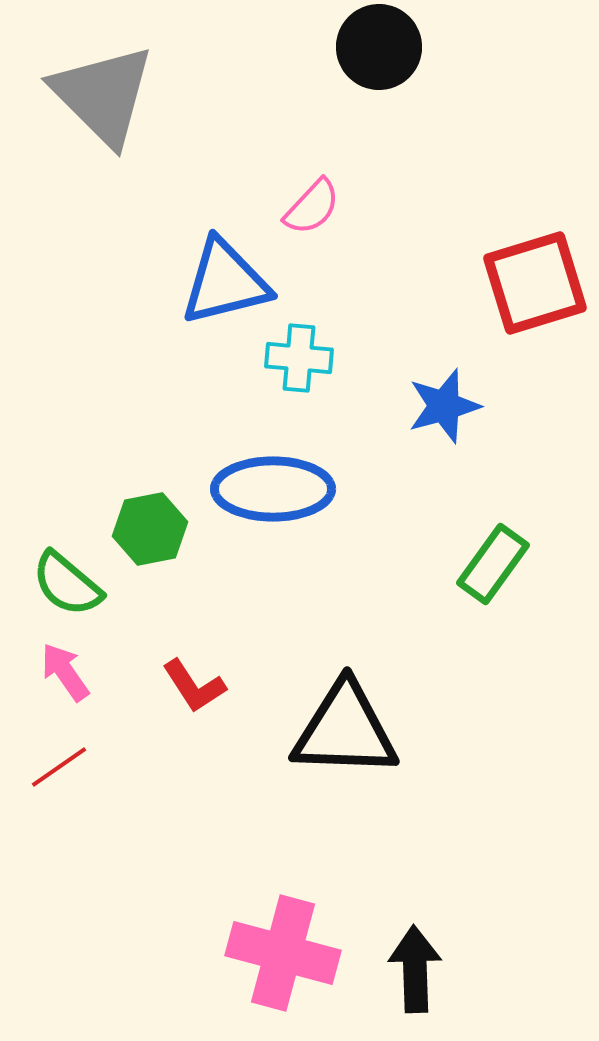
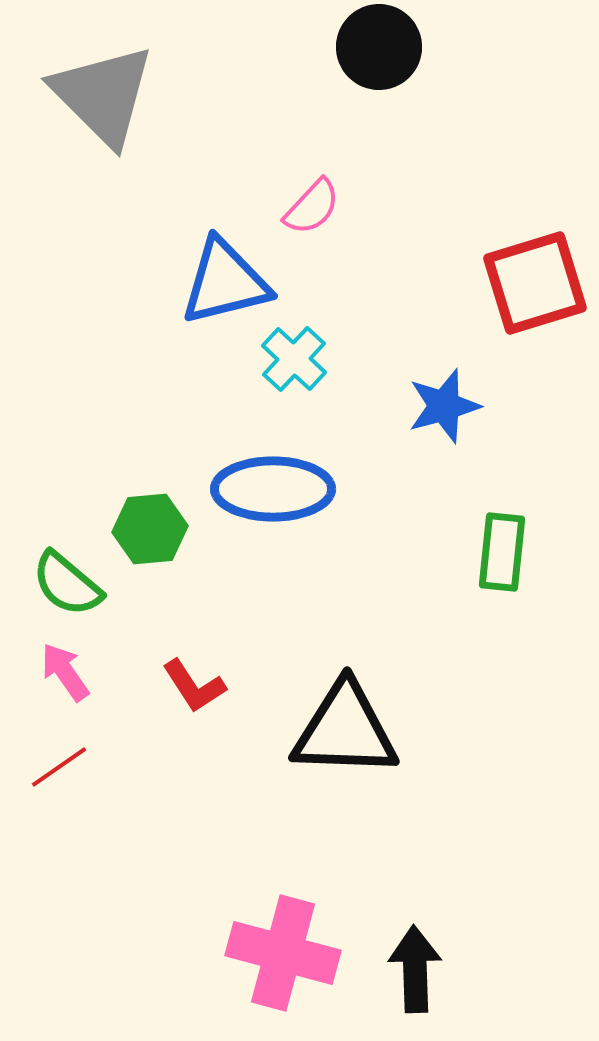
cyan cross: moved 5 px left, 1 px down; rotated 38 degrees clockwise
green hexagon: rotated 6 degrees clockwise
green rectangle: moved 9 px right, 12 px up; rotated 30 degrees counterclockwise
